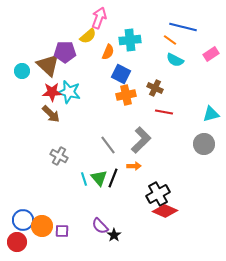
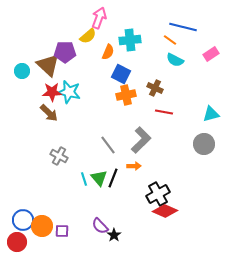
brown arrow: moved 2 px left, 1 px up
